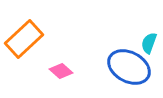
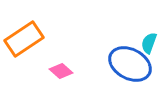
orange rectangle: rotated 9 degrees clockwise
blue ellipse: moved 1 px right, 3 px up
